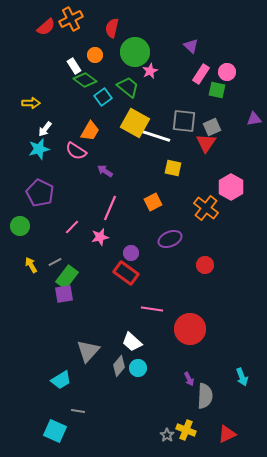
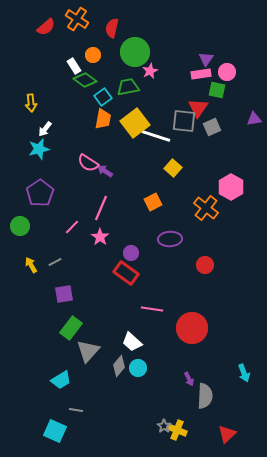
orange cross at (71, 19): moved 6 px right; rotated 30 degrees counterclockwise
purple triangle at (191, 46): moved 15 px right, 13 px down; rotated 21 degrees clockwise
orange circle at (95, 55): moved 2 px left
pink rectangle at (201, 74): rotated 48 degrees clockwise
green trapezoid at (128, 87): rotated 50 degrees counterclockwise
yellow arrow at (31, 103): rotated 84 degrees clockwise
yellow square at (135, 123): rotated 24 degrees clockwise
orange trapezoid at (90, 131): moved 13 px right, 12 px up; rotated 20 degrees counterclockwise
red triangle at (206, 143): moved 8 px left, 35 px up
pink semicircle at (76, 151): moved 12 px right, 12 px down
yellow square at (173, 168): rotated 30 degrees clockwise
purple pentagon at (40, 193): rotated 12 degrees clockwise
pink line at (110, 208): moved 9 px left
pink star at (100, 237): rotated 24 degrees counterclockwise
purple ellipse at (170, 239): rotated 20 degrees clockwise
green rectangle at (67, 277): moved 4 px right, 51 px down
red circle at (190, 329): moved 2 px right, 1 px up
cyan arrow at (242, 377): moved 2 px right, 4 px up
gray line at (78, 411): moved 2 px left, 1 px up
yellow cross at (186, 430): moved 9 px left
red triangle at (227, 434): rotated 18 degrees counterclockwise
gray star at (167, 435): moved 3 px left, 9 px up
